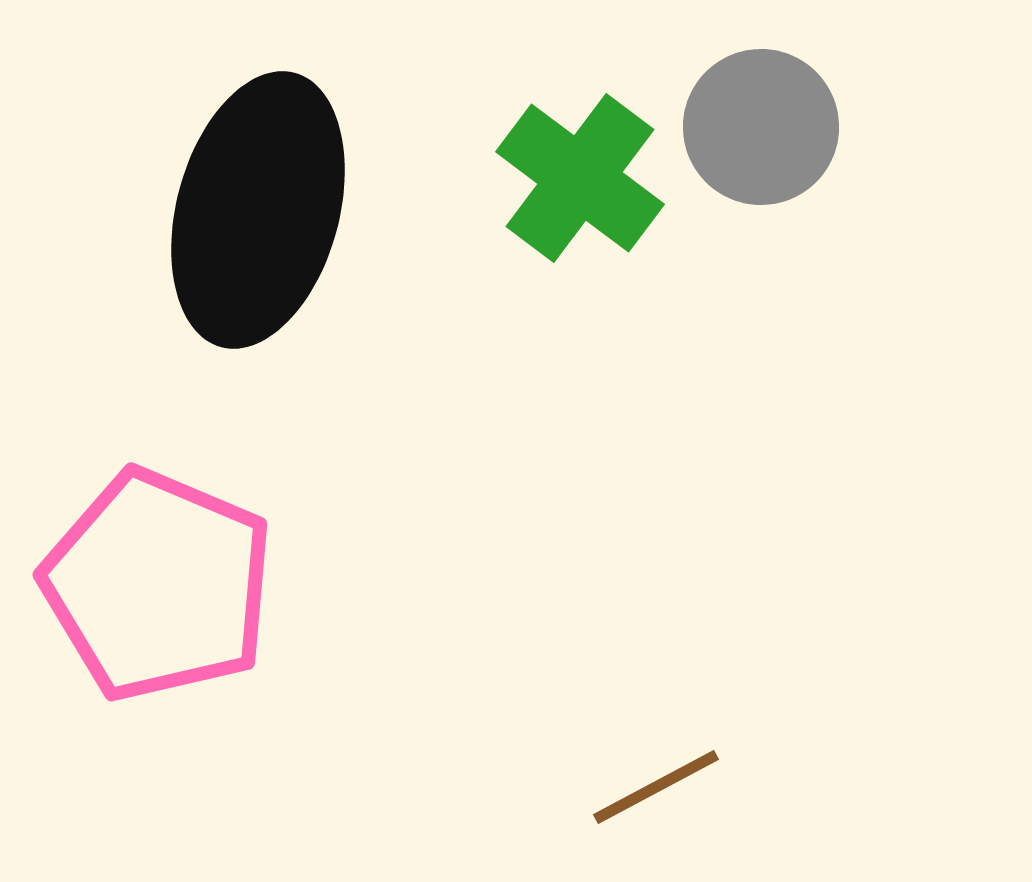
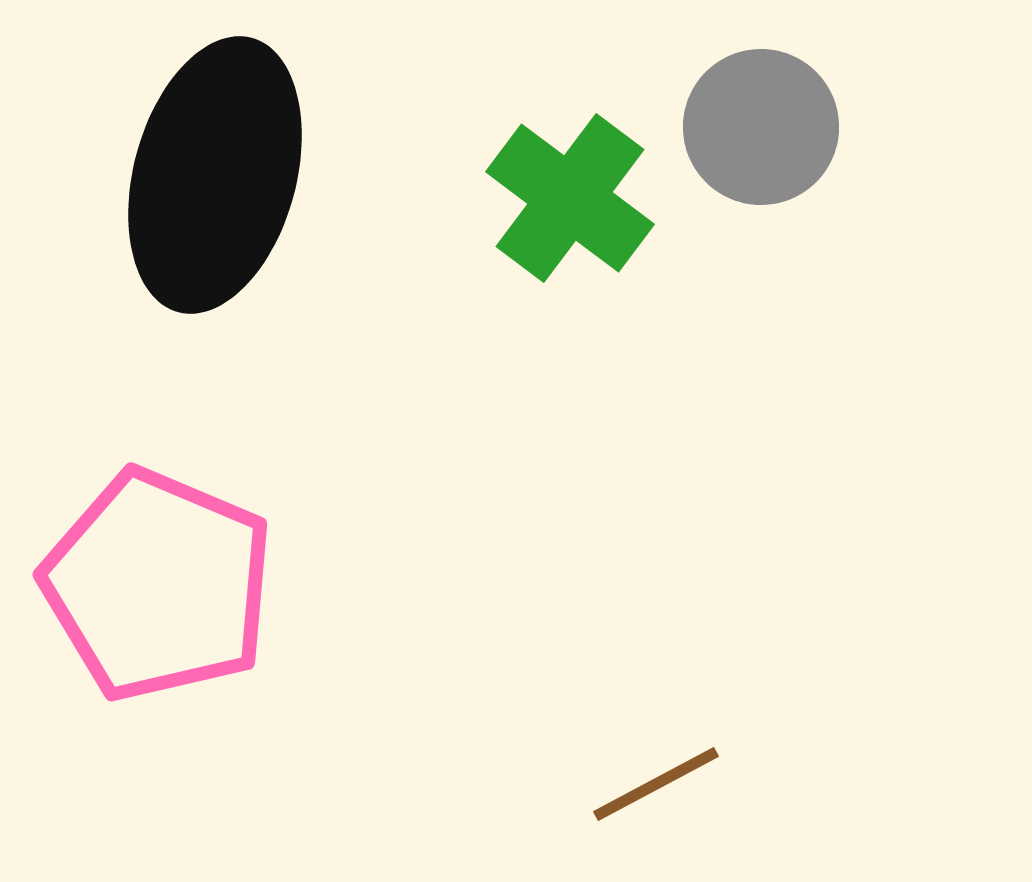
green cross: moved 10 px left, 20 px down
black ellipse: moved 43 px left, 35 px up
brown line: moved 3 px up
